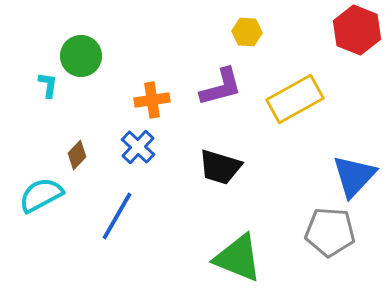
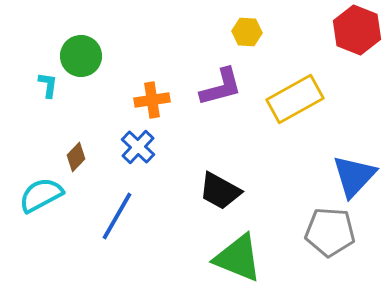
brown diamond: moved 1 px left, 2 px down
black trapezoid: moved 24 px down; rotated 12 degrees clockwise
